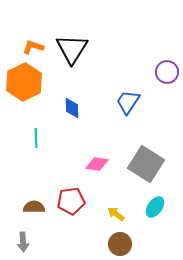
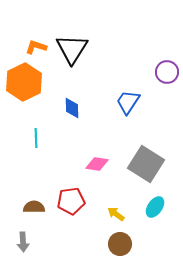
orange L-shape: moved 3 px right
